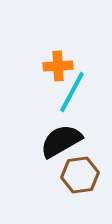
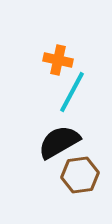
orange cross: moved 6 px up; rotated 16 degrees clockwise
black semicircle: moved 2 px left, 1 px down
